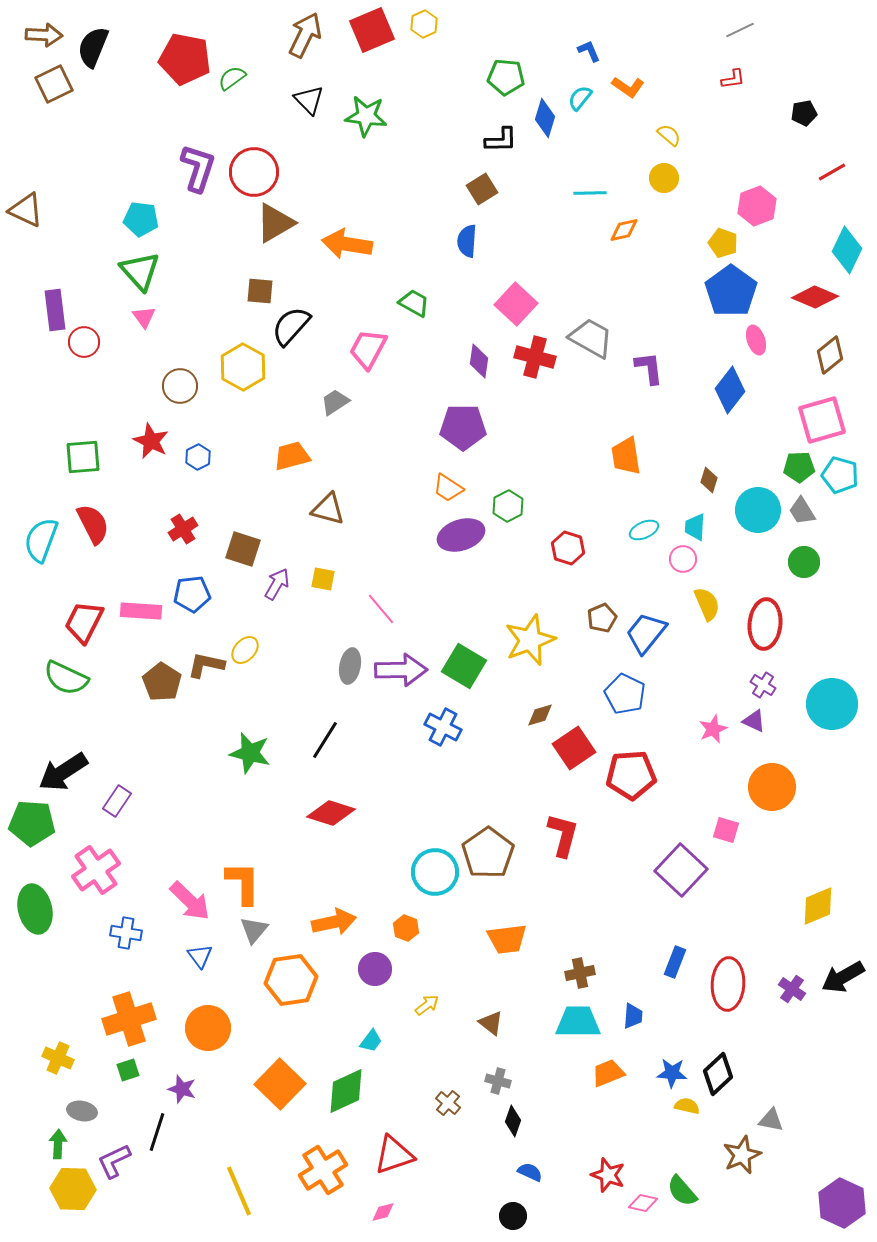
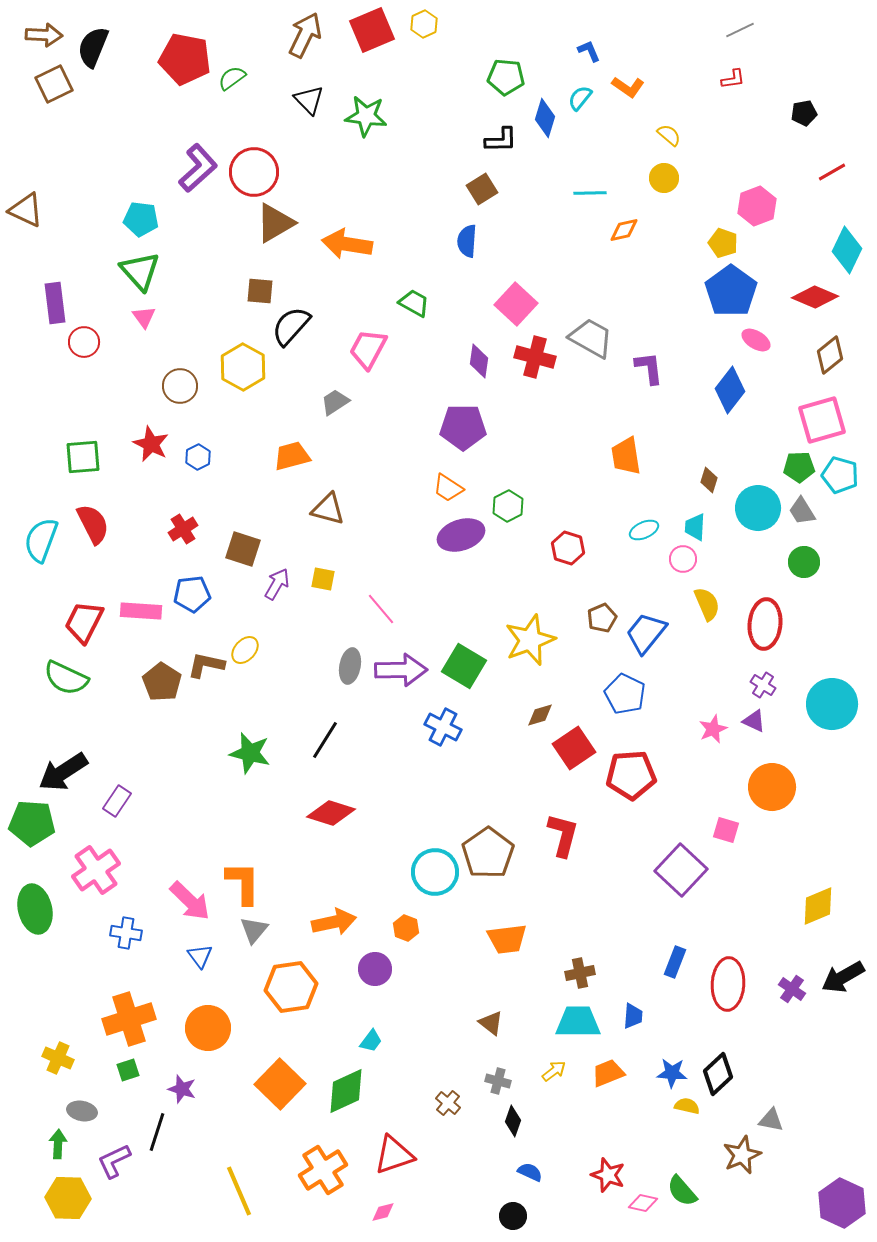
purple L-shape at (198, 168): rotated 30 degrees clockwise
purple rectangle at (55, 310): moved 7 px up
pink ellipse at (756, 340): rotated 40 degrees counterclockwise
red star at (151, 441): moved 3 px down
cyan circle at (758, 510): moved 2 px up
orange hexagon at (291, 980): moved 7 px down
yellow arrow at (427, 1005): moved 127 px right, 66 px down
yellow hexagon at (73, 1189): moved 5 px left, 9 px down
